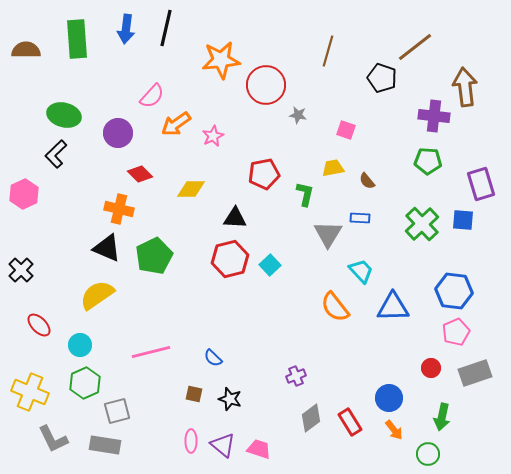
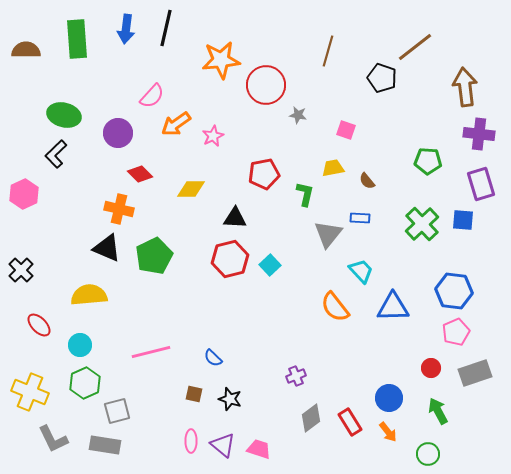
purple cross at (434, 116): moved 45 px right, 18 px down
gray triangle at (328, 234): rotated 8 degrees clockwise
yellow semicircle at (97, 295): moved 8 px left; rotated 30 degrees clockwise
green arrow at (442, 417): moved 4 px left, 6 px up; rotated 140 degrees clockwise
orange arrow at (394, 430): moved 6 px left, 2 px down
